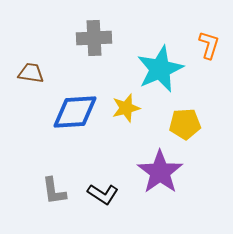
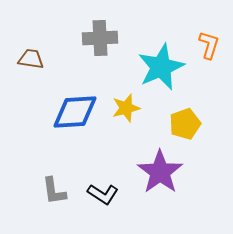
gray cross: moved 6 px right
cyan star: moved 1 px right, 2 px up
brown trapezoid: moved 14 px up
yellow pentagon: rotated 16 degrees counterclockwise
